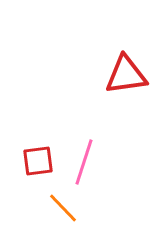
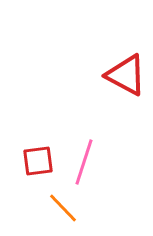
red triangle: rotated 36 degrees clockwise
